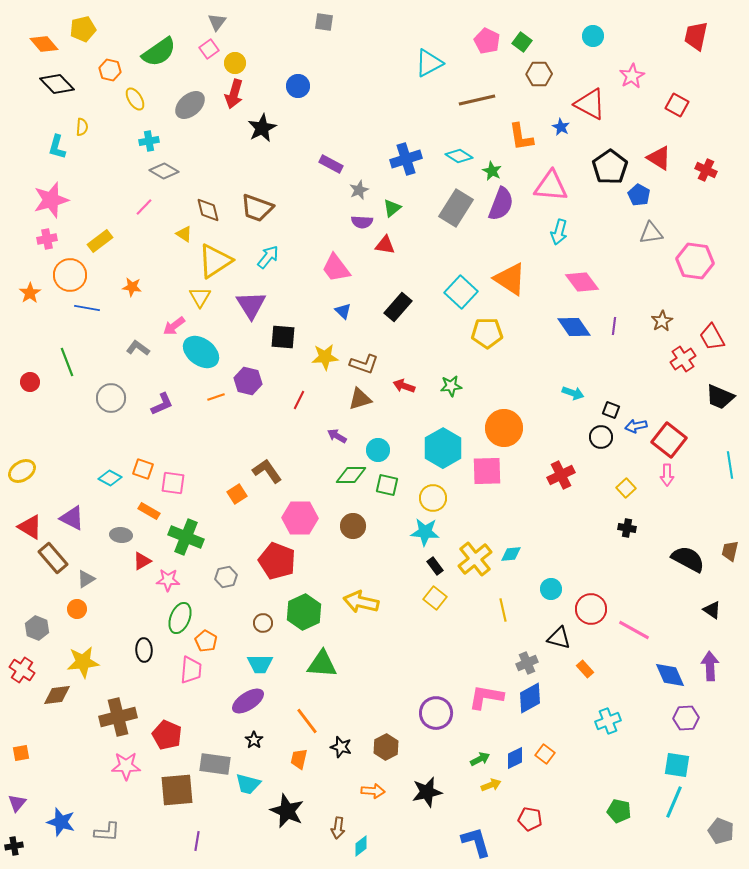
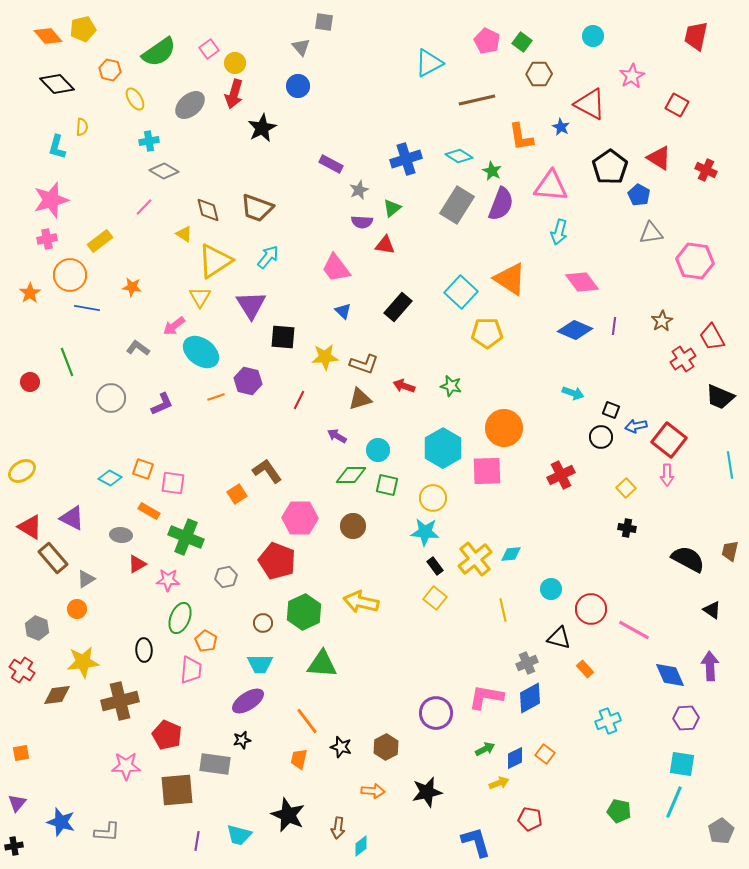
gray triangle at (217, 22): moved 84 px right, 25 px down; rotated 18 degrees counterclockwise
orange diamond at (44, 44): moved 4 px right, 8 px up
gray rectangle at (456, 208): moved 1 px right, 3 px up
blue diamond at (574, 327): moved 1 px right, 3 px down; rotated 32 degrees counterclockwise
green star at (451, 386): rotated 20 degrees clockwise
red triangle at (142, 561): moved 5 px left, 3 px down
brown cross at (118, 717): moved 2 px right, 16 px up
black star at (254, 740): moved 12 px left; rotated 24 degrees clockwise
green arrow at (480, 759): moved 5 px right, 10 px up
cyan square at (677, 765): moved 5 px right, 1 px up
cyan trapezoid at (248, 784): moved 9 px left, 51 px down
yellow arrow at (491, 785): moved 8 px right, 2 px up
black star at (287, 811): moved 1 px right, 4 px down
gray pentagon at (721, 831): rotated 20 degrees clockwise
